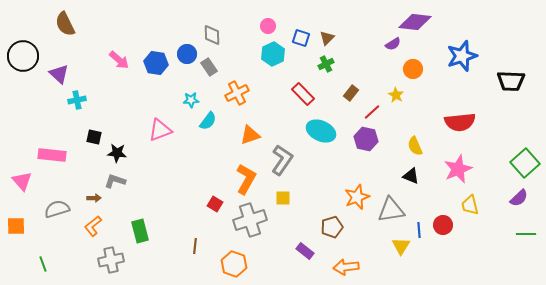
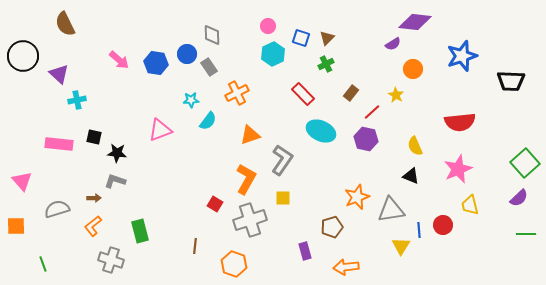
pink rectangle at (52, 155): moved 7 px right, 11 px up
purple rectangle at (305, 251): rotated 36 degrees clockwise
gray cross at (111, 260): rotated 30 degrees clockwise
